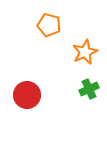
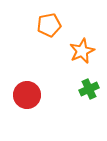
orange pentagon: rotated 25 degrees counterclockwise
orange star: moved 3 px left, 1 px up
